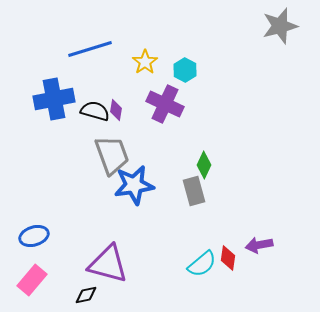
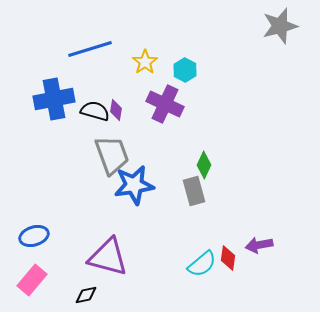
purple triangle: moved 7 px up
